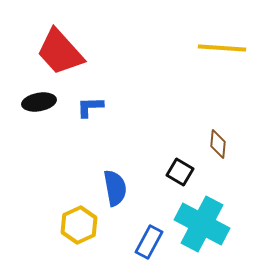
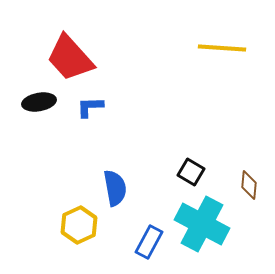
red trapezoid: moved 10 px right, 6 px down
brown diamond: moved 31 px right, 41 px down
black square: moved 11 px right
